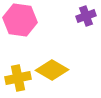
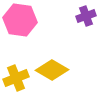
yellow cross: moved 2 px left; rotated 10 degrees counterclockwise
